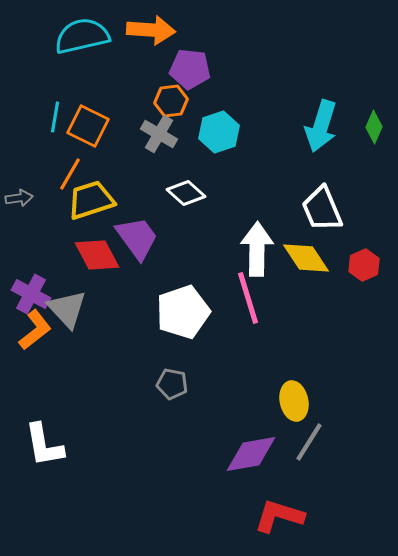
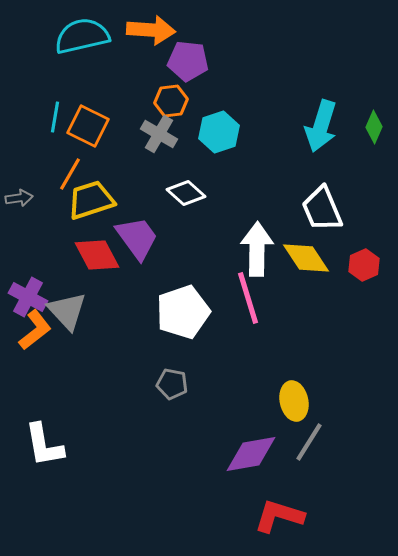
purple pentagon: moved 2 px left, 8 px up
purple cross: moved 3 px left, 3 px down
gray triangle: moved 2 px down
